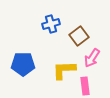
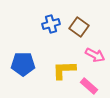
brown square: moved 9 px up; rotated 18 degrees counterclockwise
pink arrow: moved 3 px right, 3 px up; rotated 96 degrees counterclockwise
pink rectangle: moved 4 px right; rotated 42 degrees counterclockwise
